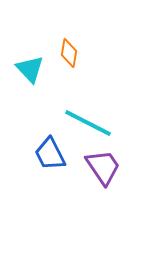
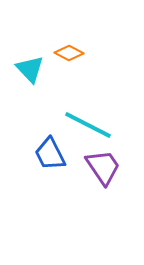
orange diamond: rotated 72 degrees counterclockwise
cyan line: moved 2 px down
